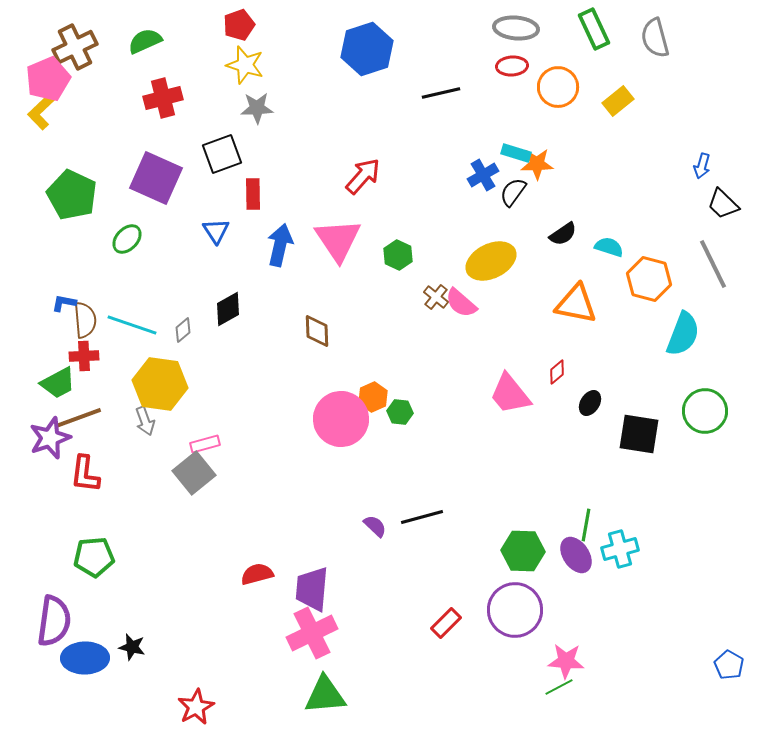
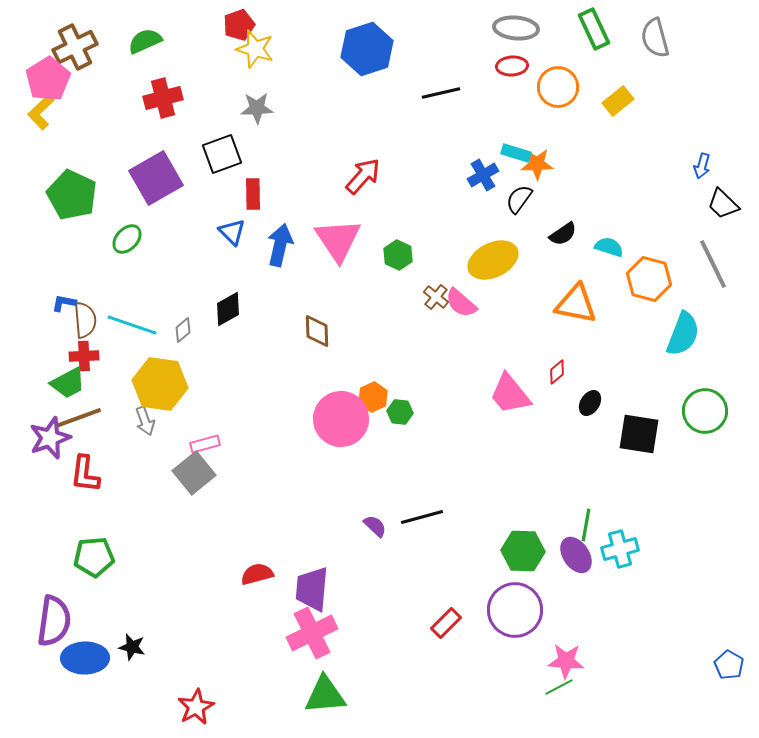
yellow star at (245, 65): moved 10 px right, 16 px up
pink pentagon at (48, 79): rotated 9 degrees counterclockwise
purple square at (156, 178): rotated 36 degrees clockwise
black semicircle at (513, 192): moved 6 px right, 7 px down
blue triangle at (216, 231): moved 16 px right, 1 px down; rotated 12 degrees counterclockwise
yellow ellipse at (491, 261): moved 2 px right, 1 px up
green trapezoid at (58, 383): moved 10 px right
